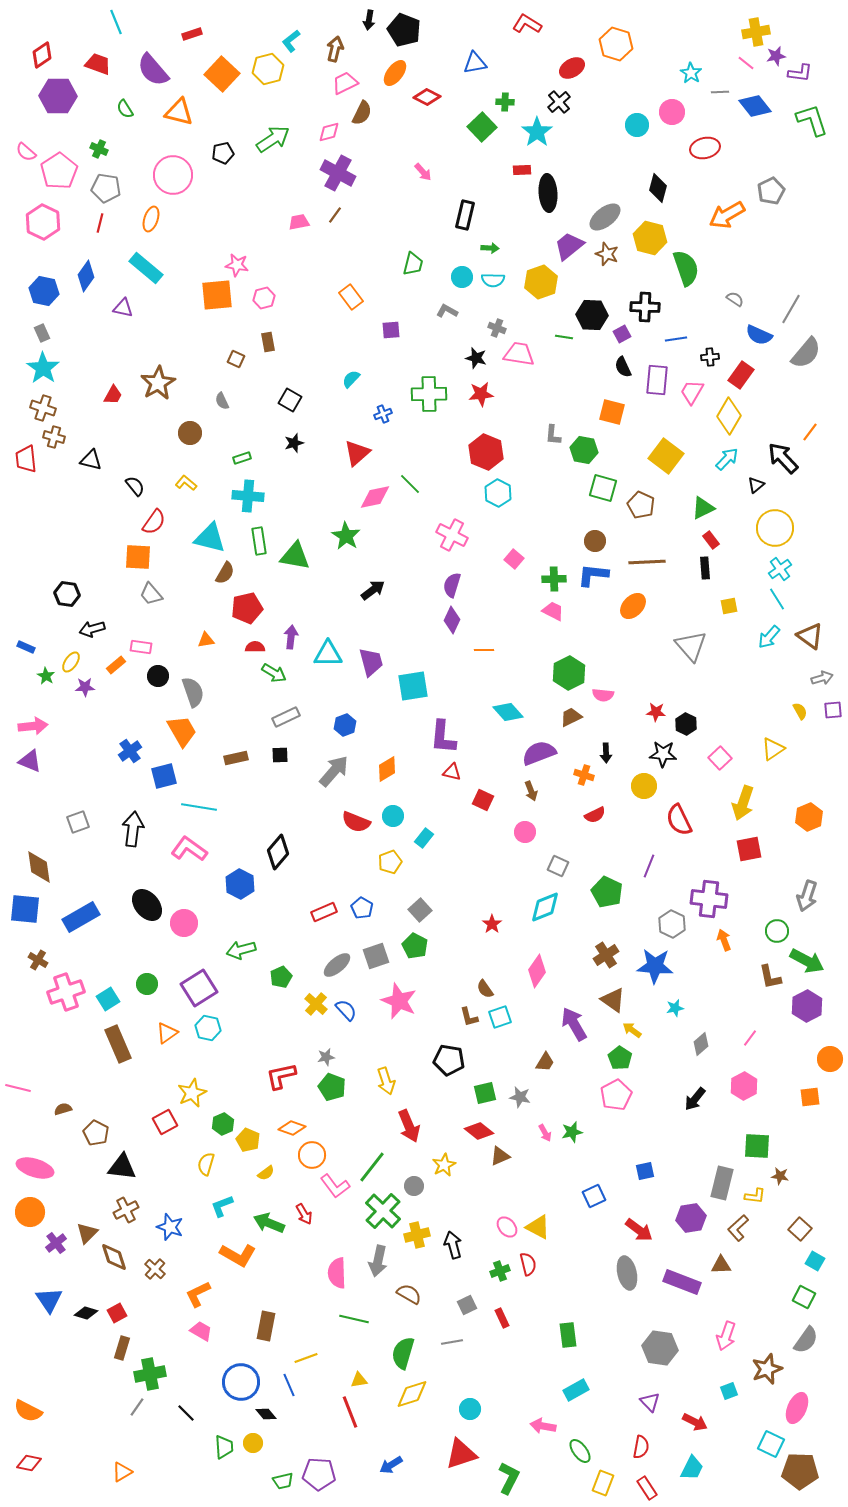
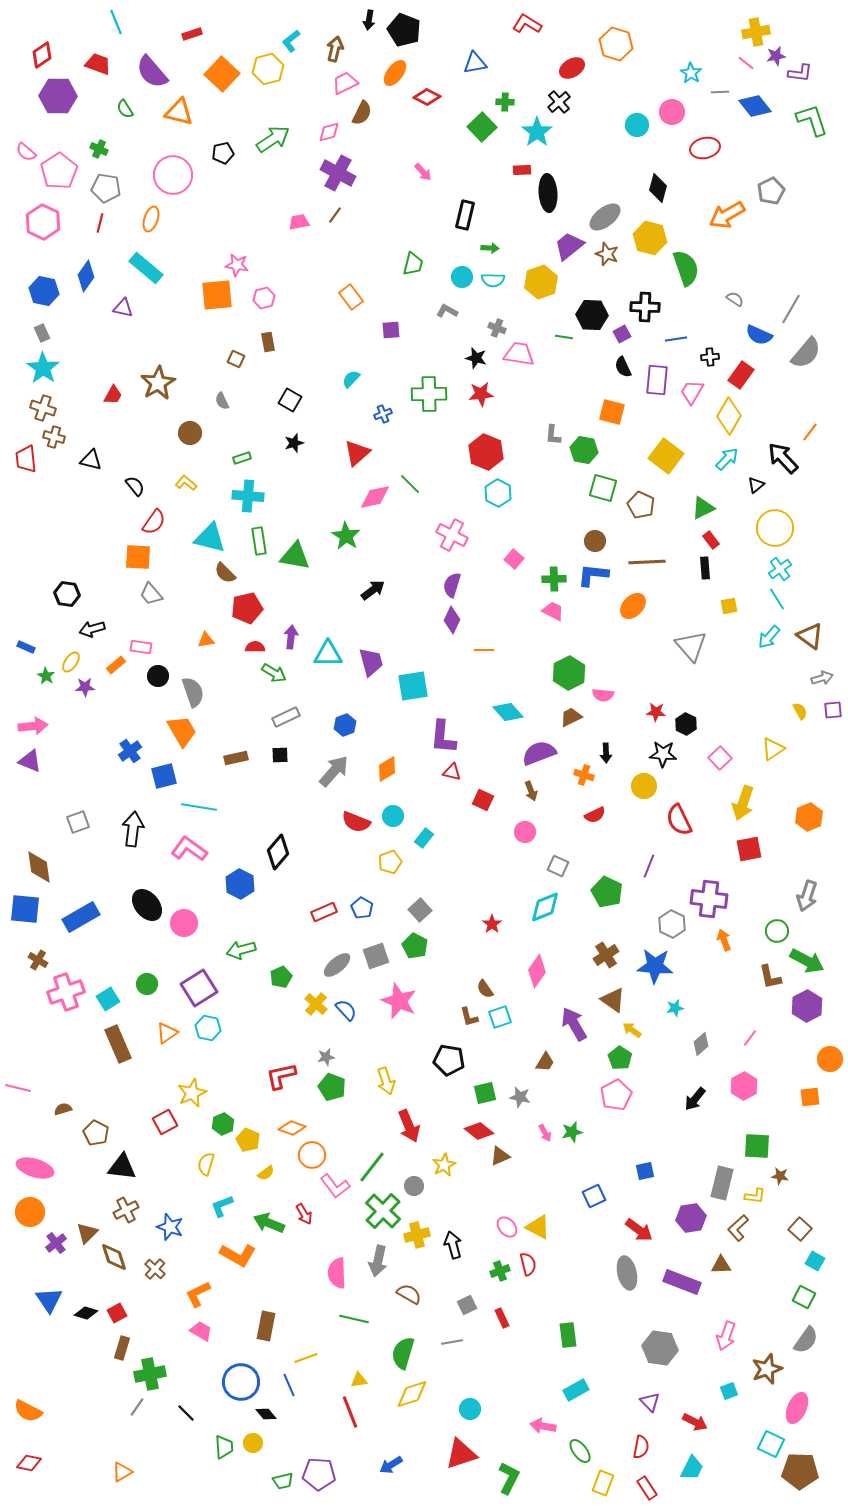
purple semicircle at (153, 70): moved 1 px left, 2 px down
brown semicircle at (225, 573): rotated 105 degrees clockwise
